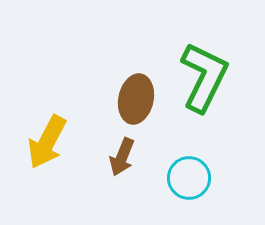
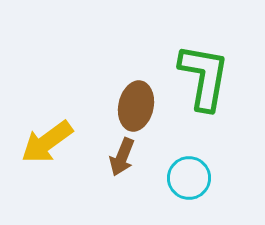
green L-shape: rotated 16 degrees counterclockwise
brown ellipse: moved 7 px down
yellow arrow: rotated 26 degrees clockwise
